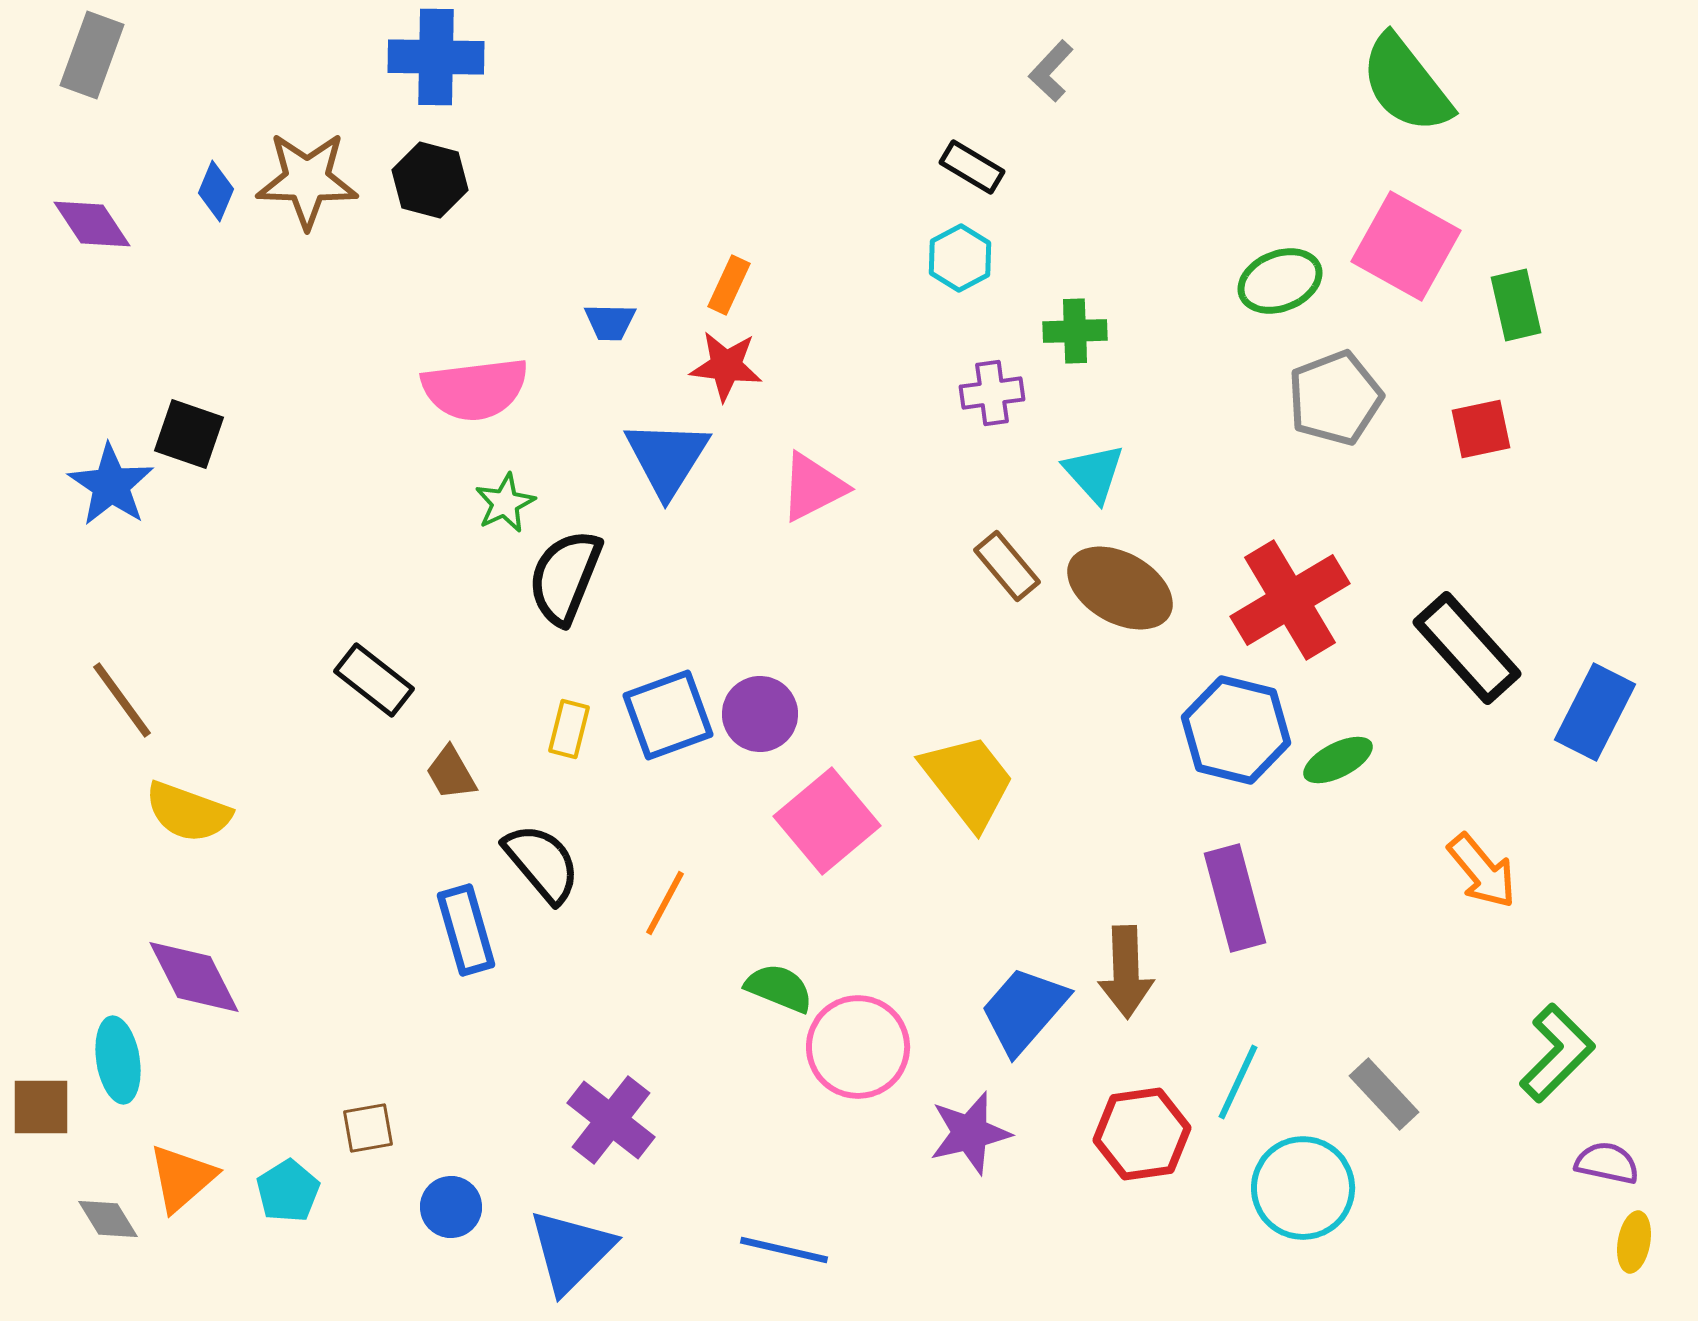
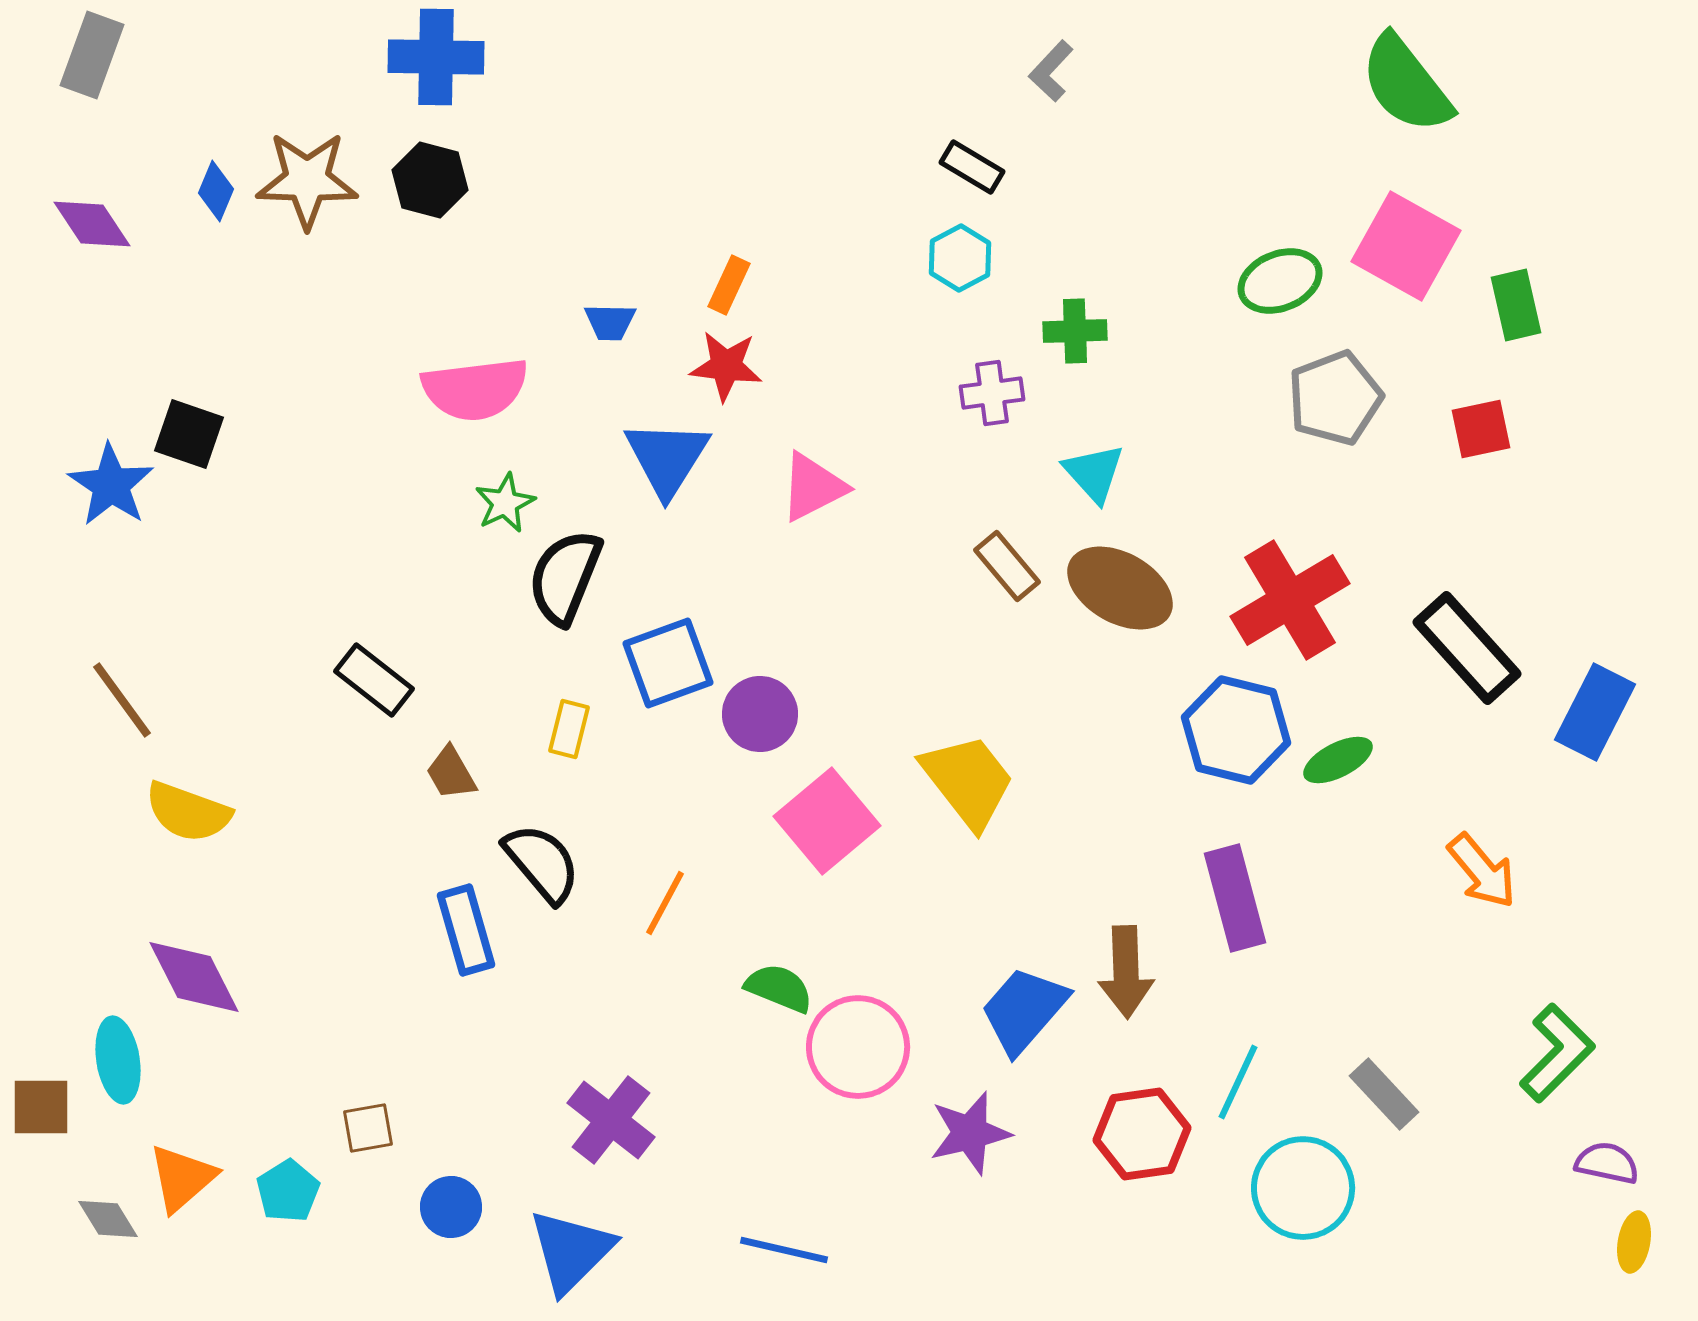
blue square at (668, 715): moved 52 px up
